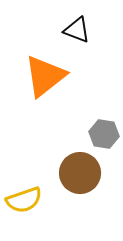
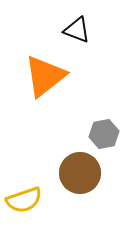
gray hexagon: rotated 20 degrees counterclockwise
